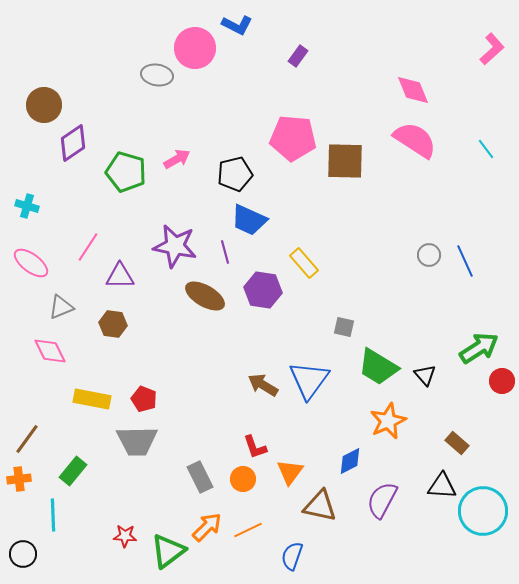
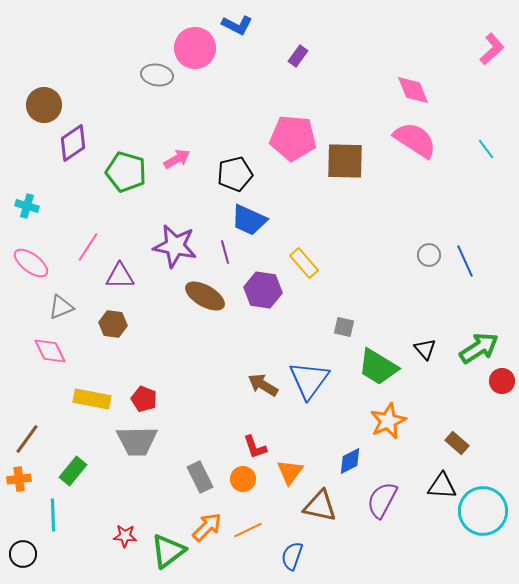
black triangle at (425, 375): moved 26 px up
